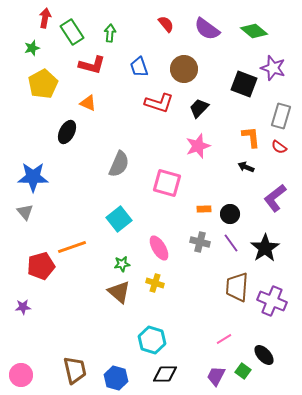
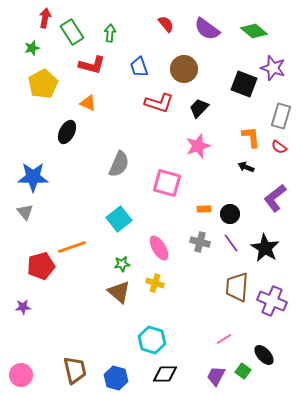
black star at (265, 248): rotated 8 degrees counterclockwise
